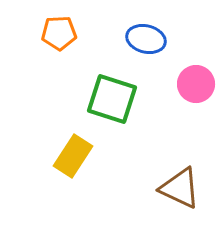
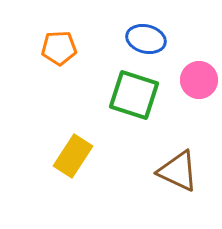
orange pentagon: moved 15 px down
pink circle: moved 3 px right, 4 px up
green square: moved 22 px right, 4 px up
brown triangle: moved 2 px left, 17 px up
